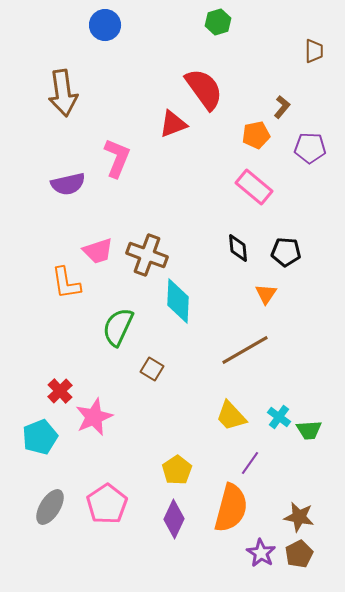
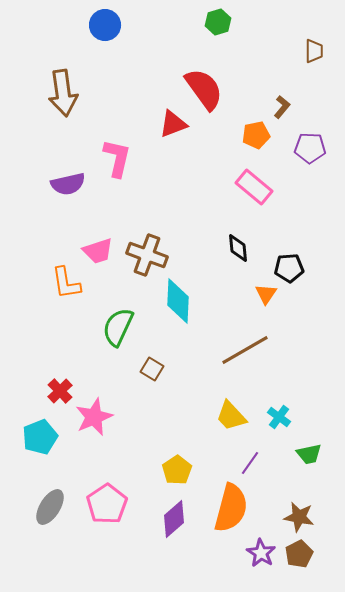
pink L-shape: rotated 9 degrees counterclockwise
black pentagon: moved 3 px right, 16 px down; rotated 8 degrees counterclockwise
green trapezoid: moved 24 px down; rotated 8 degrees counterclockwise
purple diamond: rotated 24 degrees clockwise
